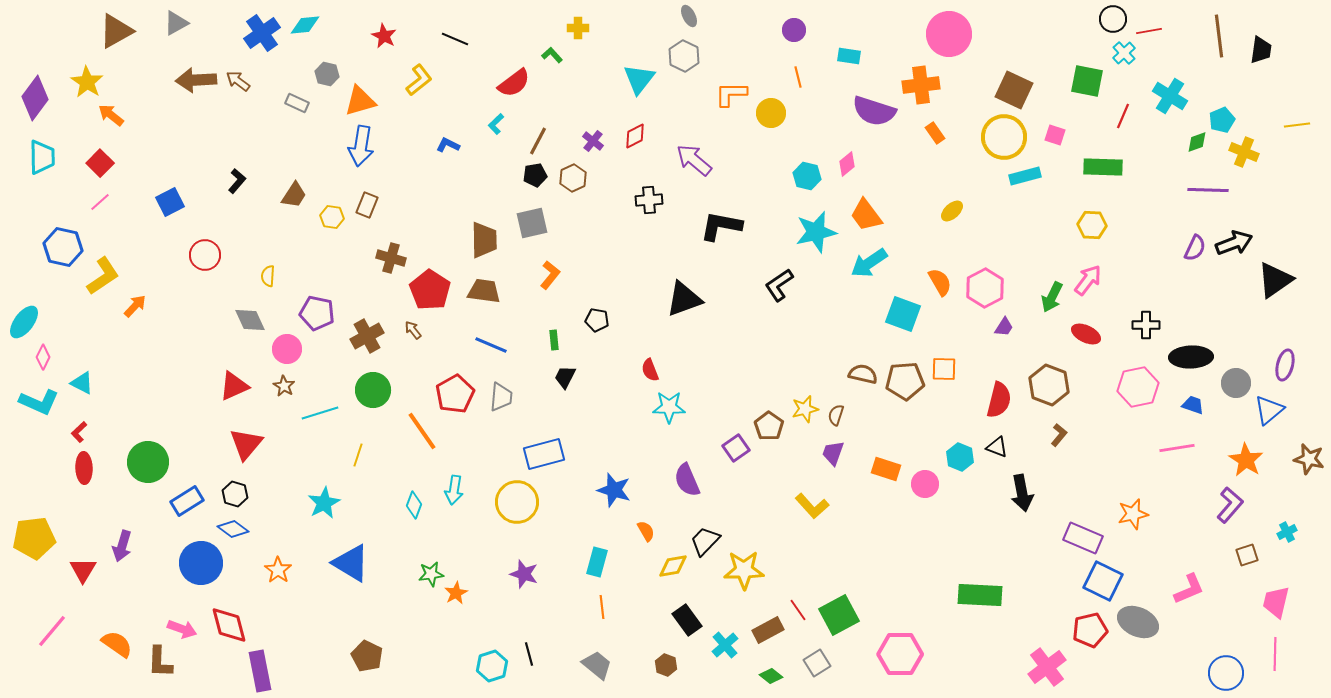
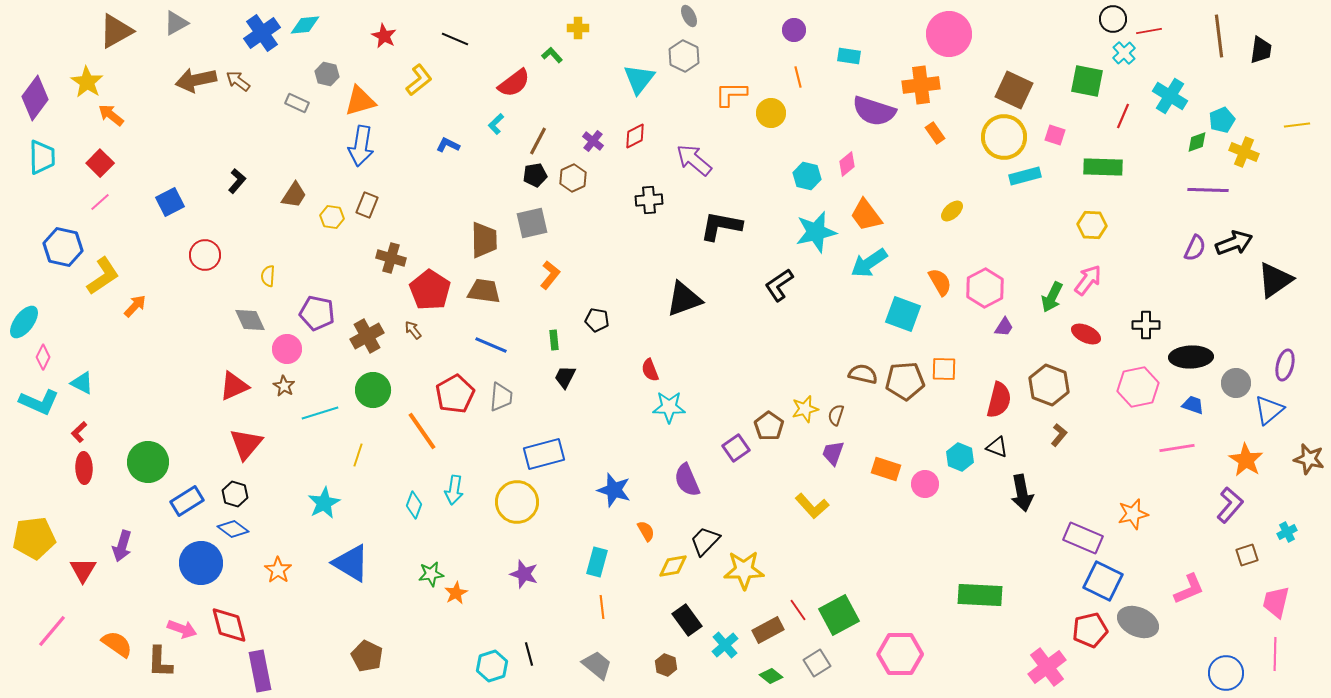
brown arrow at (196, 80): rotated 9 degrees counterclockwise
